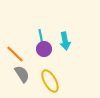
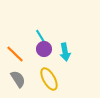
cyan line: rotated 21 degrees counterclockwise
cyan arrow: moved 11 px down
gray semicircle: moved 4 px left, 5 px down
yellow ellipse: moved 1 px left, 2 px up
